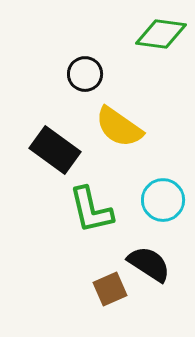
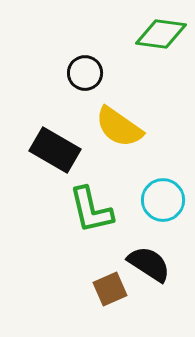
black circle: moved 1 px up
black rectangle: rotated 6 degrees counterclockwise
